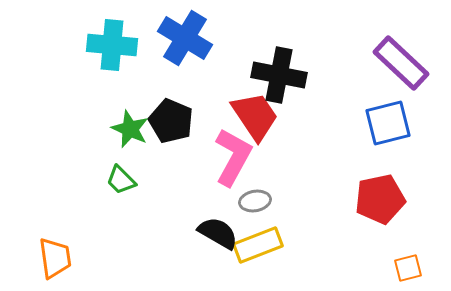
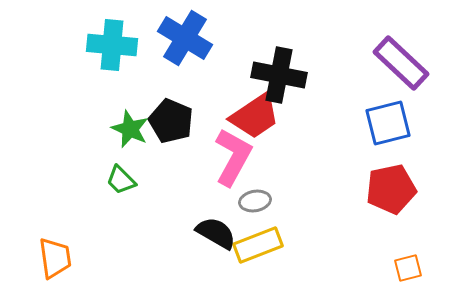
red trapezoid: rotated 90 degrees clockwise
red pentagon: moved 11 px right, 10 px up
black semicircle: moved 2 px left
